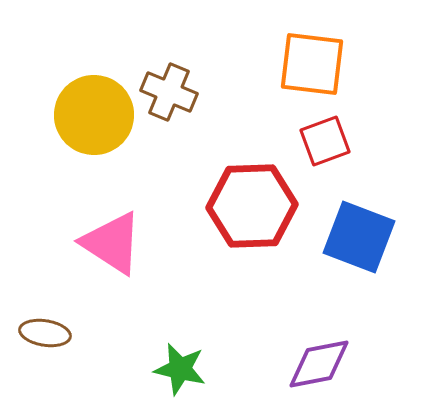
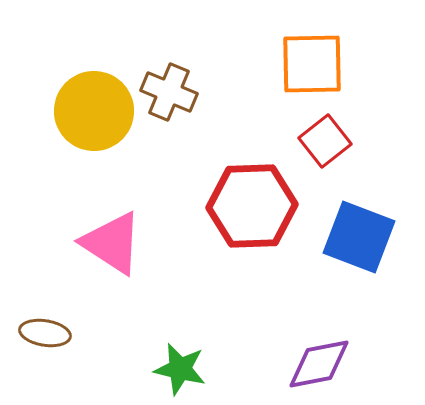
orange square: rotated 8 degrees counterclockwise
yellow circle: moved 4 px up
red square: rotated 18 degrees counterclockwise
